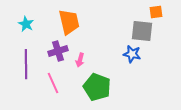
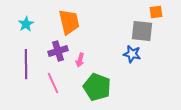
cyan star: rotated 14 degrees clockwise
